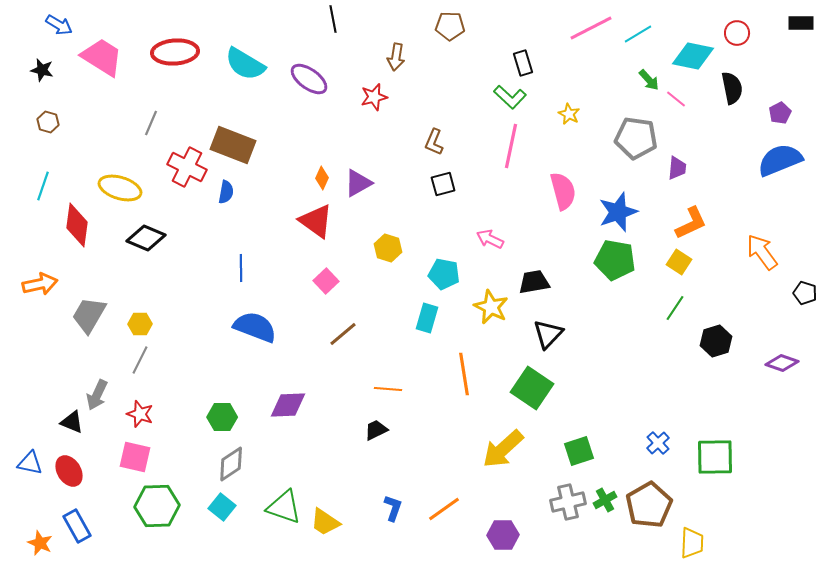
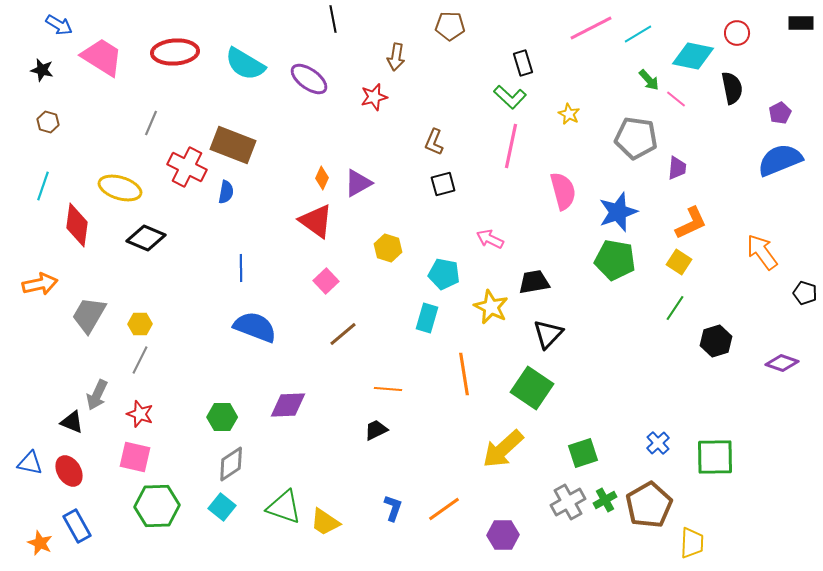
green square at (579, 451): moved 4 px right, 2 px down
gray cross at (568, 502): rotated 16 degrees counterclockwise
